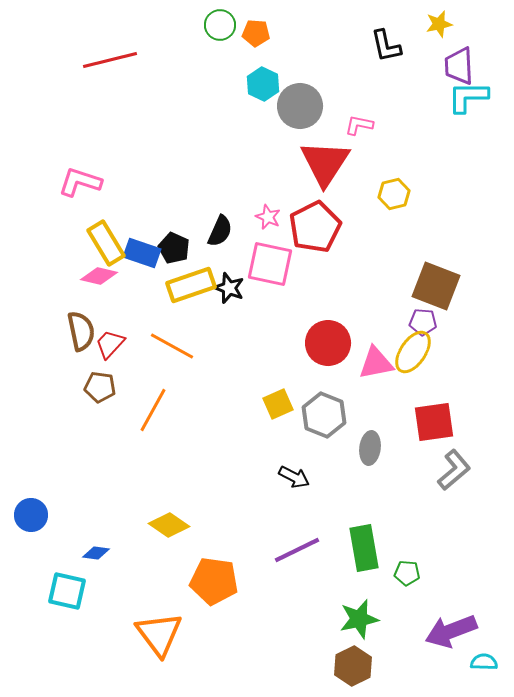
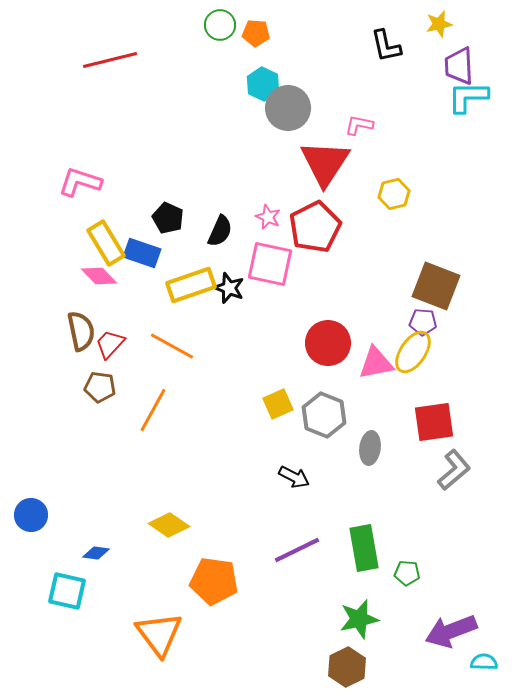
gray circle at (300, 106): moved 12 px left, 2 px down
black pentagon at (174, 248): moved 6 px left, 30 px up
pink diamond at (99, 276): rotated 33 degrees clockwise
brown hexagon at (353, 666): moved 6 px left, 1 px down
